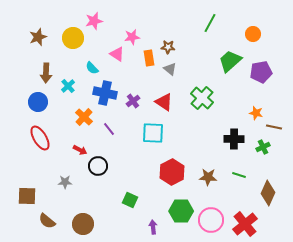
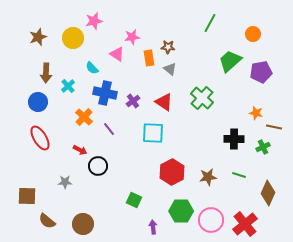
brown star at (208, 177): rotated 12 degrees counterclockwise
green square at (130, 200): moved 4 px right
